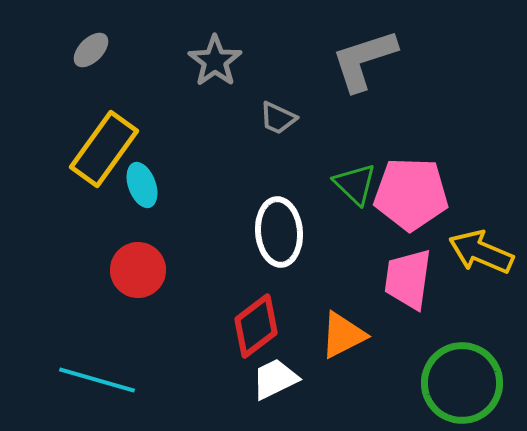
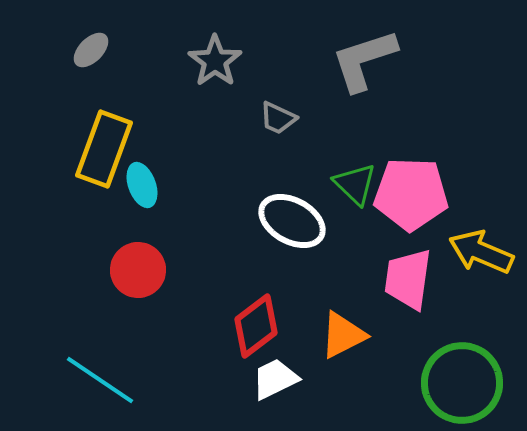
yellow rectangle: rotated 16 degrees counterclockwise
white ellipse: moved 13 px right, 11 px up; rotated 56 degrees counterclockwise
cyan line: moved 3 px right; rotated 18 degrees clockwise
